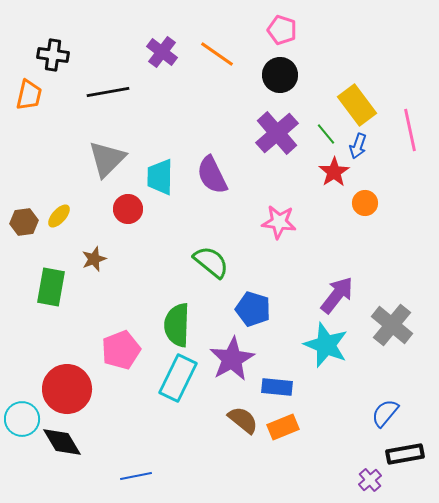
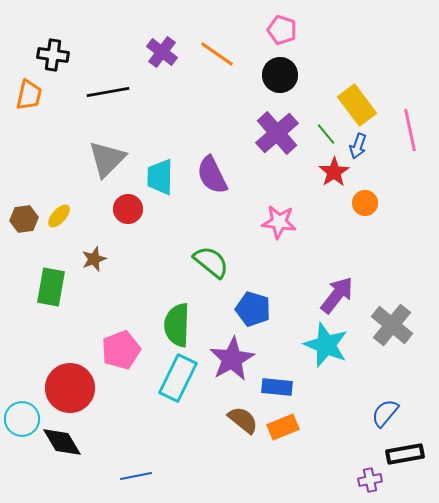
brown hexagon at (24, 222): moved 3 px up
red circle at (67, 389): moved 3 px right, 1 px up
purple cross at (370, 480): rotated 30 degrees clockwise
